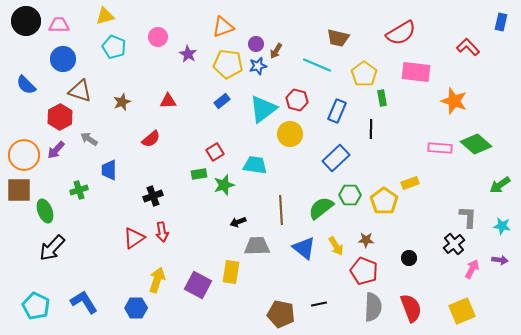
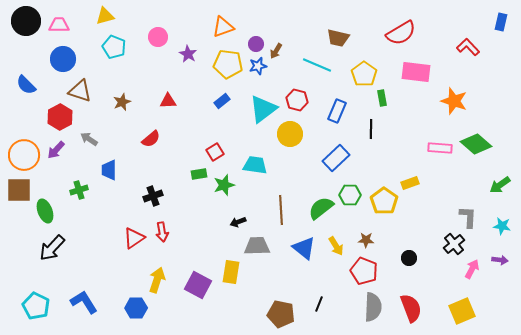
black line at (319, 304): rotated 56 degrees counterclockwise
